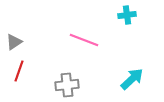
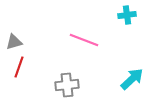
gray triangle: rotated 18 degrees clockwise
red line: moved 4 px up
